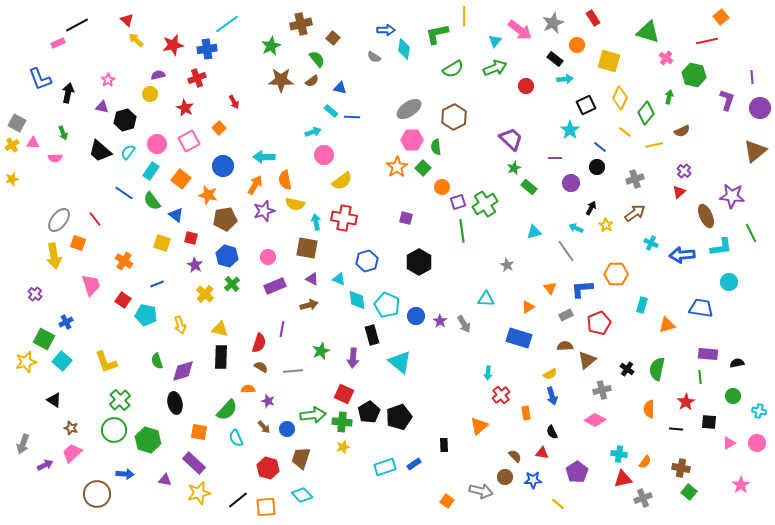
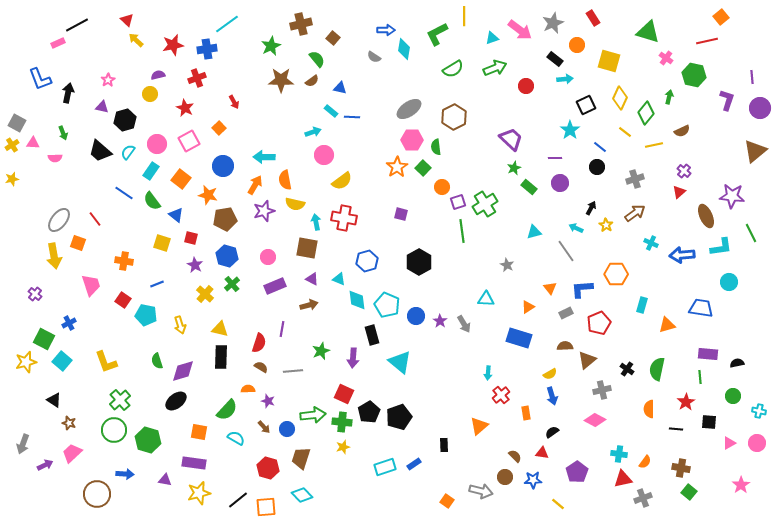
green L-shape at (437, 34): rotated 15 degrees counterclockwise
cyan triangle at (495, 41): moved 3 px left, 3 px up; rotated 32 degrees clockwise
purple circle at (571, 183): moved 11 px left
purple square at (406, 218): moved 5 px left, 4 px up
orange cross at (124, 261): rotated 24 degrees counterclockwise
gray rectangle at (566, 315): moved 2 px up
blue cross at (66, 322): moved 3 px right, 1 px down
black ellipse at (175, 403): moved 1 px right, 2 px up; rotated 65 degrees clockwise
brown star at (71, 428): moved 2 px left, 5 px up
black semicircle at (552, 432): rotated 80 degrees clockwise
cyan semicircle at (236, 438): rotated 144 degrees clockwise
purple rectangle at (194, 463): rotated 35 degrees counterclockwise
